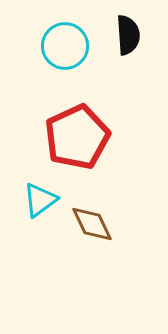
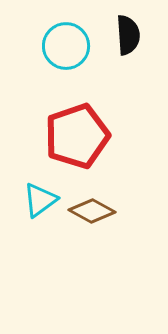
cyan circle: moved 1 px right
red pentagon: moved 1 px up; rotated 6 degrees clockwise
brown diamond: moved 13 px up; rotated 36 degrees counterclockwise
